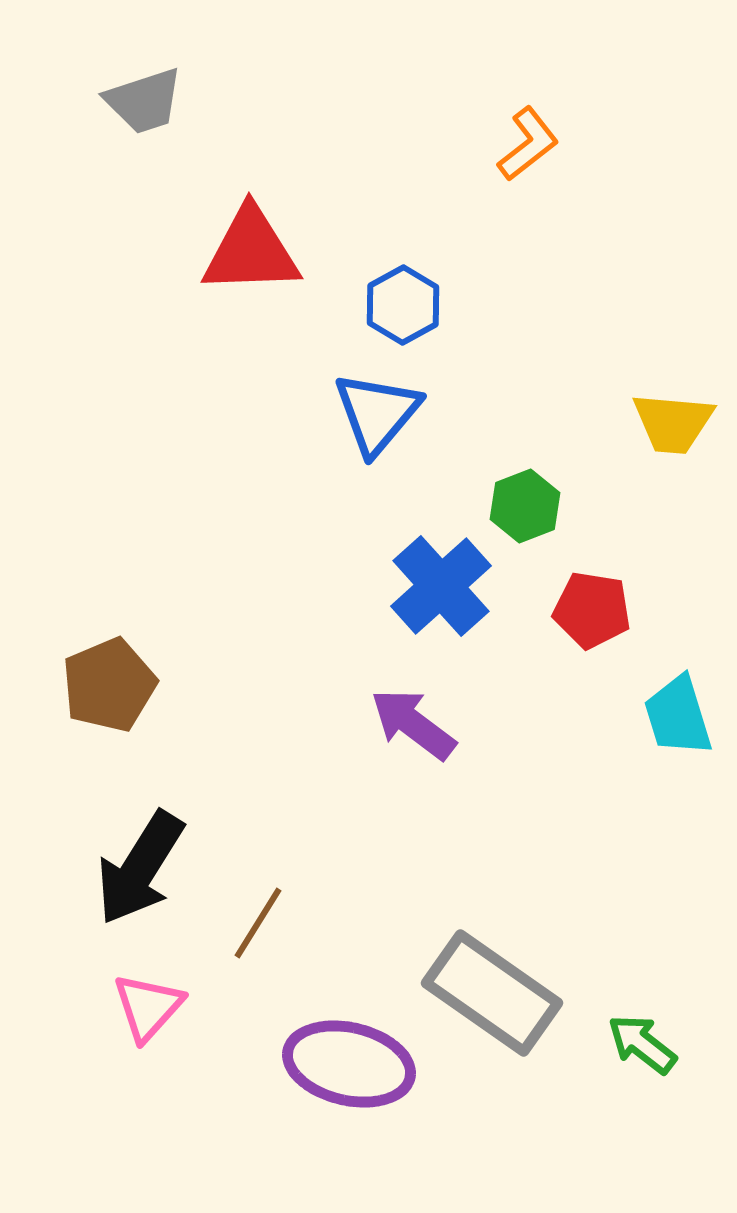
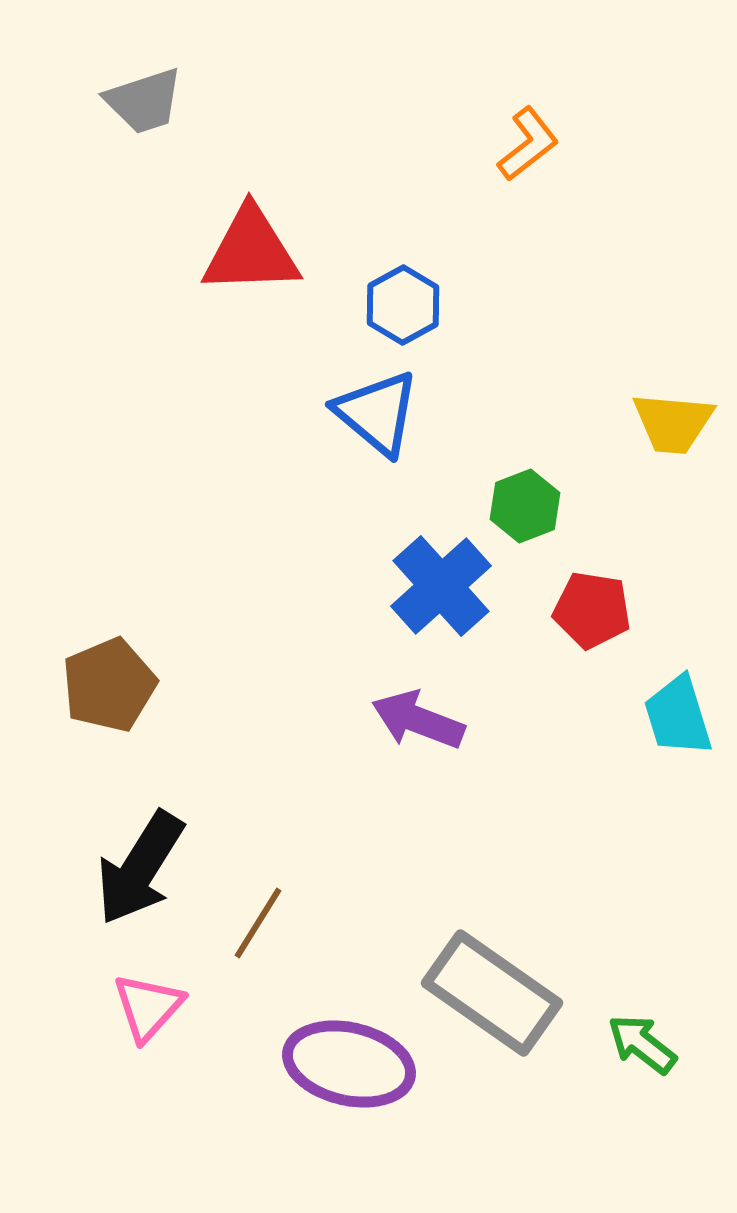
blue triangle: rotated 30 degrees counterclockwise
purple arrow: moved 5 px right, 4 px up; rotated 16 degrees counterclockwise
